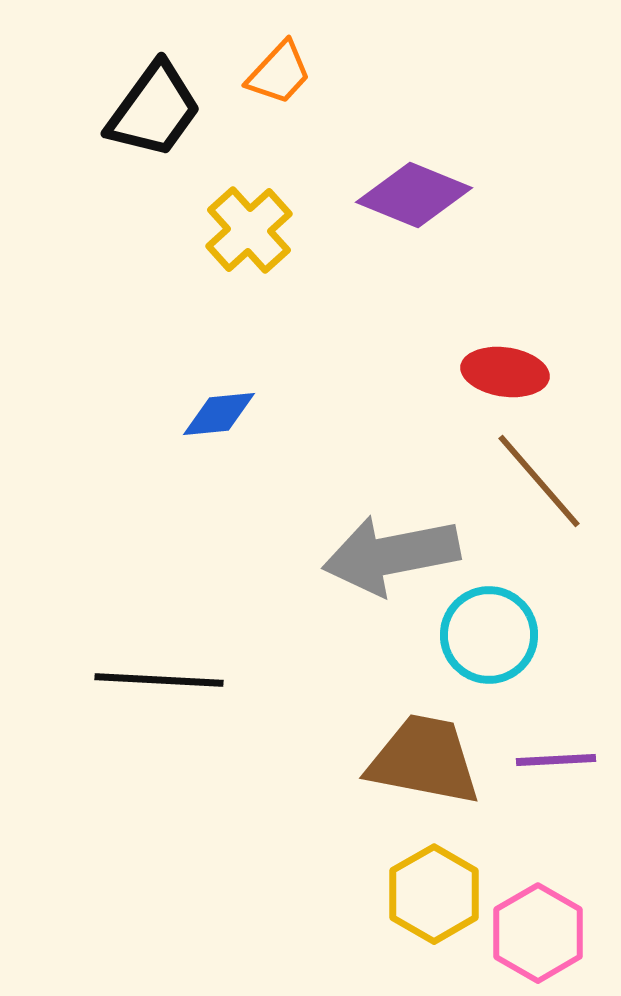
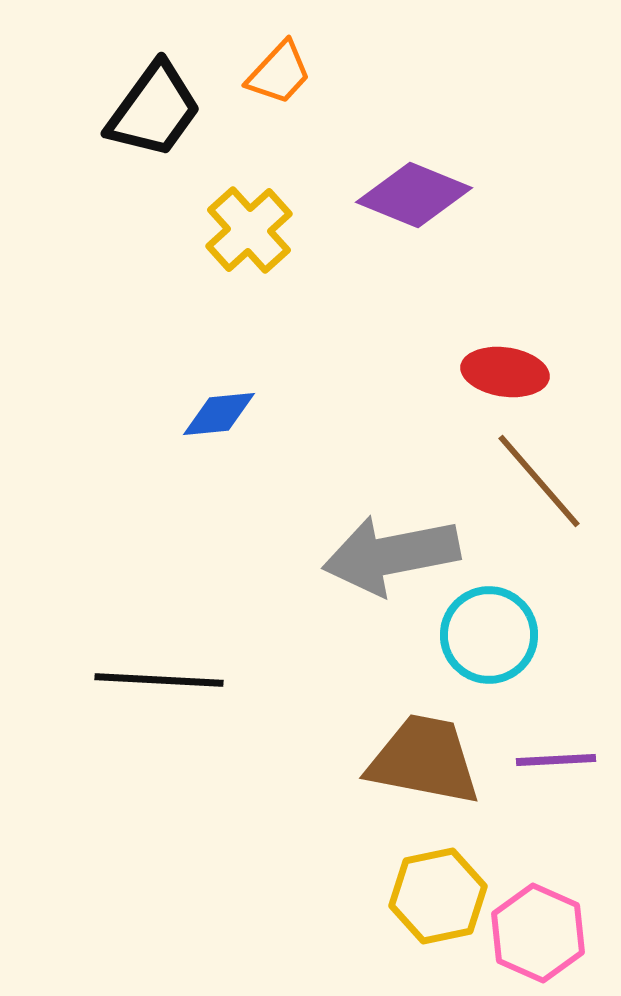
yellow hexagon: moved 4 px right, 2 px down; rotated 18 degrees clockwise
pink hexagon: rotated 6 degrees counterclockwise
